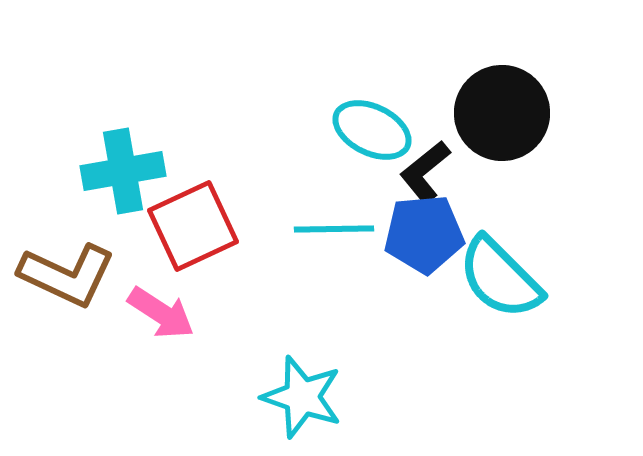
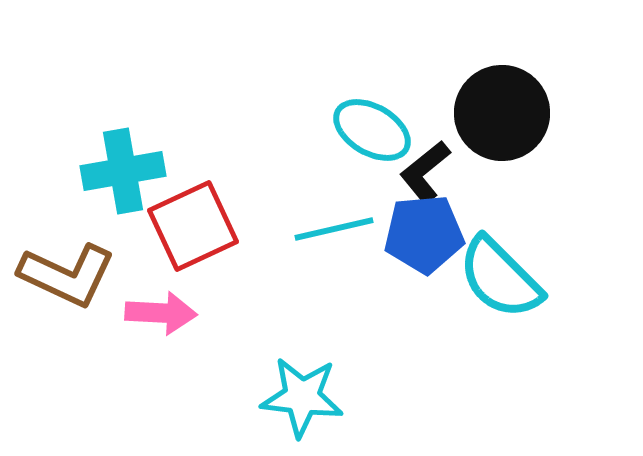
cyan ellipse: rotated 4 degrees clockwise
cyan line: rotated 12 degrees counterclockwise
pink arrow: rotated 30 degrees counterclockwise
cyan star: rotated 12 degrees counterclockwise
